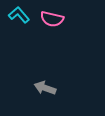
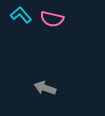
cyan L-shape: moved 2 px right
